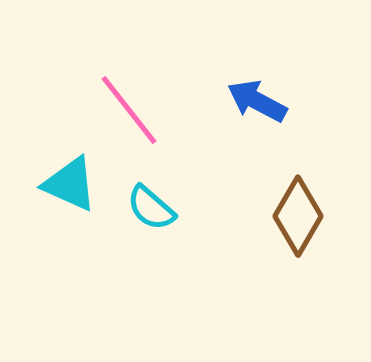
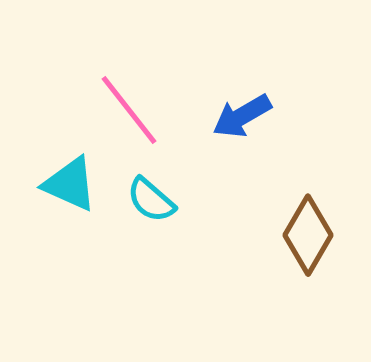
blue arrow: moved 15 px left, 15 px down; rotated 58 degrees counterclockwise
cyan semicircle: moved 8 px up
brown diamond: moved 10 px right, 19 px down
